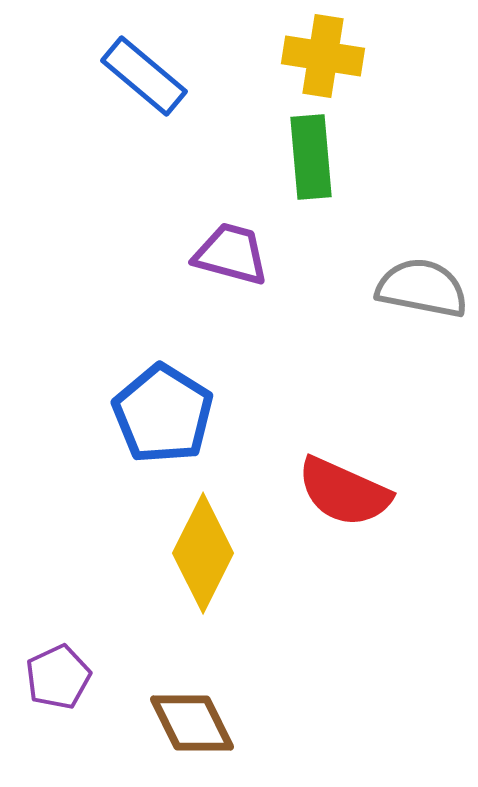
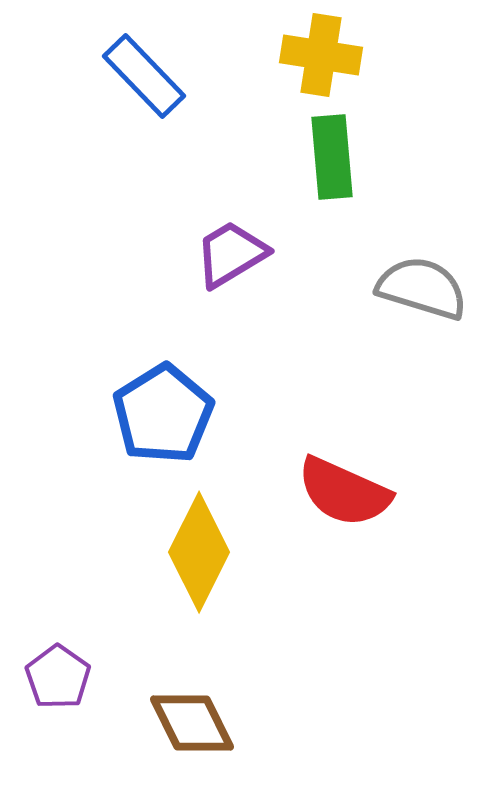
yellow cross: moved 2 px left, 1 px up
blue rectangle: rotated 6 degrees clockwise
green rectangle: moved 21 px right
purple trapezoid: rotated 46 degrees counterclockwise
gray semicircle: rotated 6 degrees clockwise
blue pentagon: rotated 8 degrees clockwise
yellow diamond: moved 4 px left, 1 px up
purple pentagon: rotated 12 degrees counterclockwise
